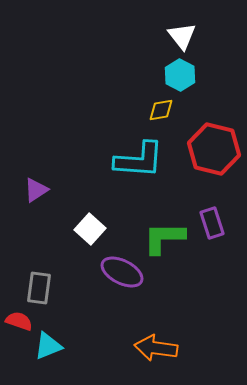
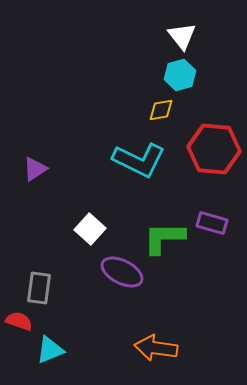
cyan hexagon: rotated 16 degrees clockwise
red hexagon: rotated 9 degrees counterclockwise
cyan L-shape: rotated 22 degrees clockwise
purple triangle: moved 1 px left, 21 px up
purple rectangle: rotated 56 degrees counterclockwise
cyan triangle: moved 2 px right, 4 px down
